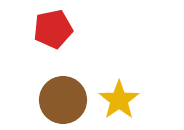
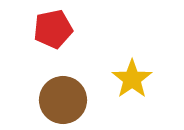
yellow star: moved 13 px right, 21 px up
